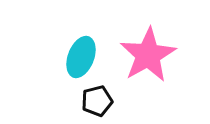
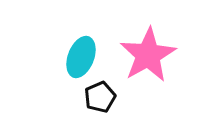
black pentagon: moved 3 px right, 4 px up; rotated 8 degrees counterclockwise
